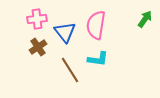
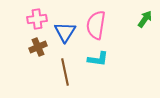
blue triangle: rotated 10 degrees clockwise
brown cross: rotated 12 degrees clockwise
brown line: moved 5 px left, 2 px down; rotated 20 degrees clockwise
